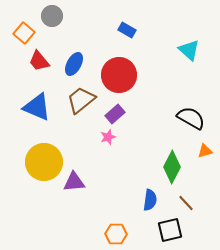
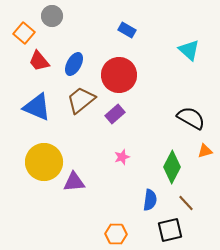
pink star: moved 14 px right, 20 px down
